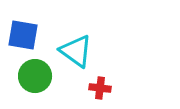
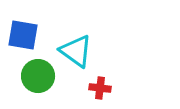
green circle: moved 3 px right
